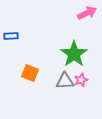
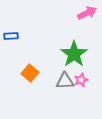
orange square: rotated 18 degrees clockwise
